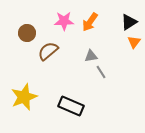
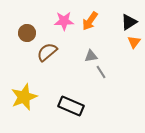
orange arrow: moved 1 px up
brown semicircle: moved 1 px left, 1 px down
